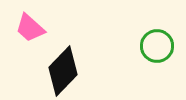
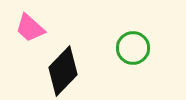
green circle: moved 24 px left, 2 px down
